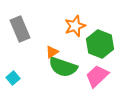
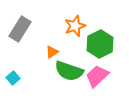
gray rectangle: rotated 55 degrees clockwise
green hexagon: rotated 12 degrees clockwise
green semicircle: moved 6 px right, 4 px down
